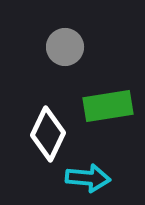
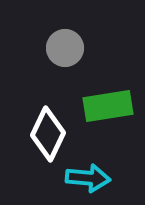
gray circle: moved 1 px down
